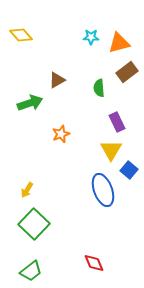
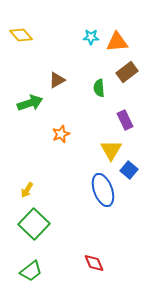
orange triangle: moved 2 px left, 1 px up; rotated 10 degrees clockwise
purple rectangle: moved 8 px right, 2 px up
